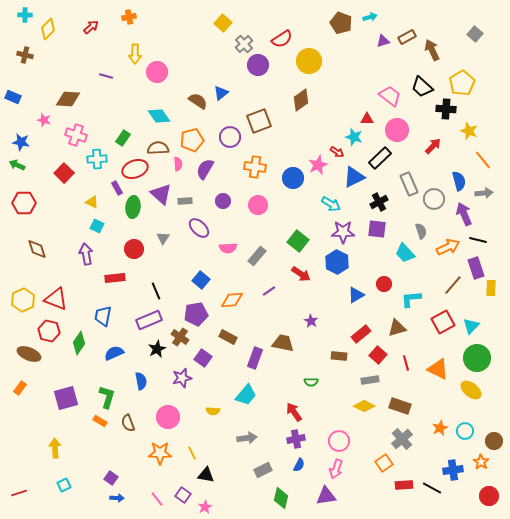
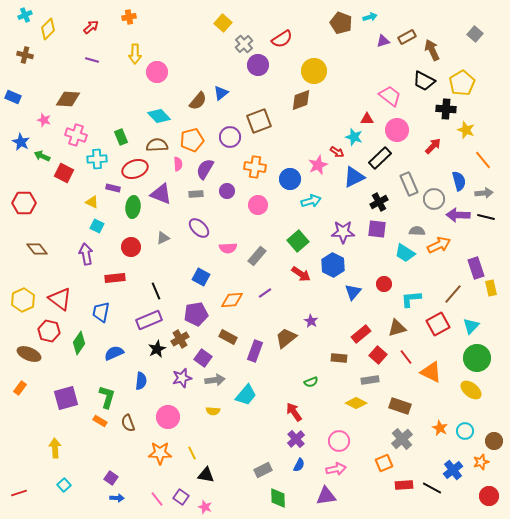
cyan cross at (25, 15): rotated 24 degrees counterclockwise
yellow circle at (309, 61): moved 5 px right, 10 px down
purple line at (106, 76): moved 14 px left, 16 px up
black trapezoid at (422, 87): moved 2 px right, 6 px up; rotated 15 degrees counterclockwise
brown diamond at (301, 100): rotated 15 degrees clockwise
brown semicircle at (198, 101): rotated 96 degrees clockwise
cyan diamond at (159, 116): rotated 10 degrees counterclockwise
yellow star at (469, 131): moved 3 px left, 1 px up
green rectangle at (123, 138): moved 2 px left, 1 px up; rotated 56 degrees counterclockwise
blue star at (21, 142): rotated 18 degrees clockwise
brown semicircle at (158, 148): moved 1 px left, 3 px up
green arrow at (17, 165): moved 25 px right, 9 px up
red square at (64, 173): rotated 18 degrees counterclockwise
blue circle at (293, 178): moved 3 px left, 1 px down
purple rectangle at (117, 188): moved 4 px left; rotated 48 degrees counterclockwise
purple triangle at (161, 194): rotated 20 degrees counterclockwise
gray rectangle at (185, 201): moved 11 px right, 7 px up
purple circle at (223, 201): moved 4 px right, 10 px up
cyan arrow at (331, 204): moved 20 px left, 3 px up; rotated 48 degrees counterclockwise
purple arrow at (464, 214): moved 6 px left, 1 px down; rotated 65 degrees counterclockwise
gray semicircle at (421, 231): moved 4 px left; rotated 70 degrees counterclockwise
gray triangle at (163, 238): rotated 32 degrees clockwise
black line at (478, 240): moved 8 px right, 23 px up
green square at (298, 241): rotated 10 degrees clockwise
orange arrow at (448, 247): moved 9 px left, 2 px up
brown diamond at (37, 249): rotated 20 degrees counterclockwise
red circle at (134, 249): moved 3 px left, 2 px up
cyan trapezoid at (405, 253): rotated 15 degrees counterclockwise
blue hexagon at (337, 262): moved 4 px left, 3 px down
blue square at (201, 280): moved 3 px up; rotated 12 degrees counterclockwise
brown line at (453, 285): moved 9 px down
yellow rectangle at (491, 288): rotated 14 degrees counterclockwise
purple line at (269, 291): moved 4 px left, 2 px down
blue triangle at (356, 295): moved 3 px left, 3 px up; rotated 18 degrees counterclockwise
red triangle at (56, 299): moved 4 px right; rotated 15 degrees clockwise
blue trapezoid at (103, 316): moved 2 px left, 4 px up
red square at (443, 322): moved 5 px left, 2 px down
brown cross at (180, 337): moved 2 px down; rotated 24 degrees clockwise
brown trapezoid at (283, 343): moved 3 px right, 5 px up; rotated 50 degrees counterclockwise
brown rectangle at (339, 356): moved 2 px down
purple rectangle at (255, 358): moved 7 px up
red line at (406, 363): moved 6 px up; rotated 21 degrees counterclockwise
orange triangle at (438, 369): moved 7 px left, 3 px down
blue semicircle at (141, 381): rotated 18 degrees clockwise
green semicircle at (311, 382): rotated 24 degrees counterclockwise
yellow diamond at (364, 406): moved 8 px left, 3 px up
orange star at (440, 428): rotated 21 degrees counterclockwise
gray arrow at (247, 438): moved 32 px left, 58 px up
purple cross at (296, 439): rotated 30 degrees counterclockwise
orange star at (481, 462): rotated 21 degrees clockwise
orange square at (384, 463): rotated 12 degrees clockwise
pink arrow at (336, 469): rotated 120 degrees counterclockwise
blue cross at (453, 470): rotated 30 degrees counterclockwise
cyan square at (64, 485): rotated 16 degrees counterclockwise
purple square at (183, 495): moved 2 px left, 2 px down
green diamond at (281, 498): moved 3 px left; rotated 15 degrees counterclockwise
pink star at (205, 507): rotated 24 degrees counterclockwise
